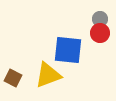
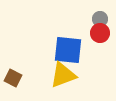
yellow triangle: moved 15 px right
